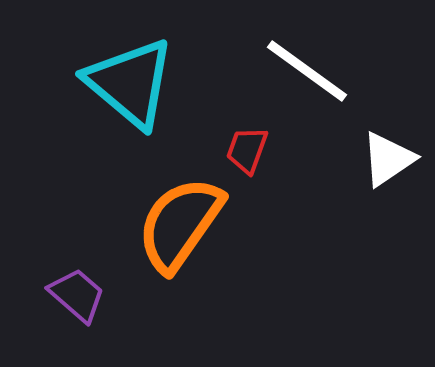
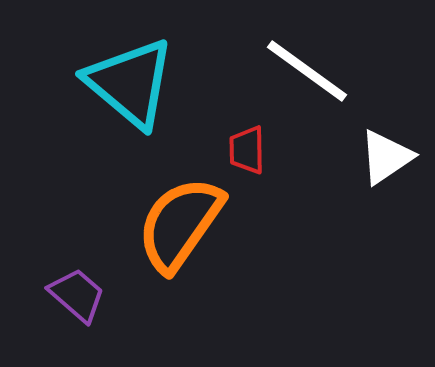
red trapezoid: rotated 21 degrees counterclockwise
white triangle: moved 2 px left, 2 px up
